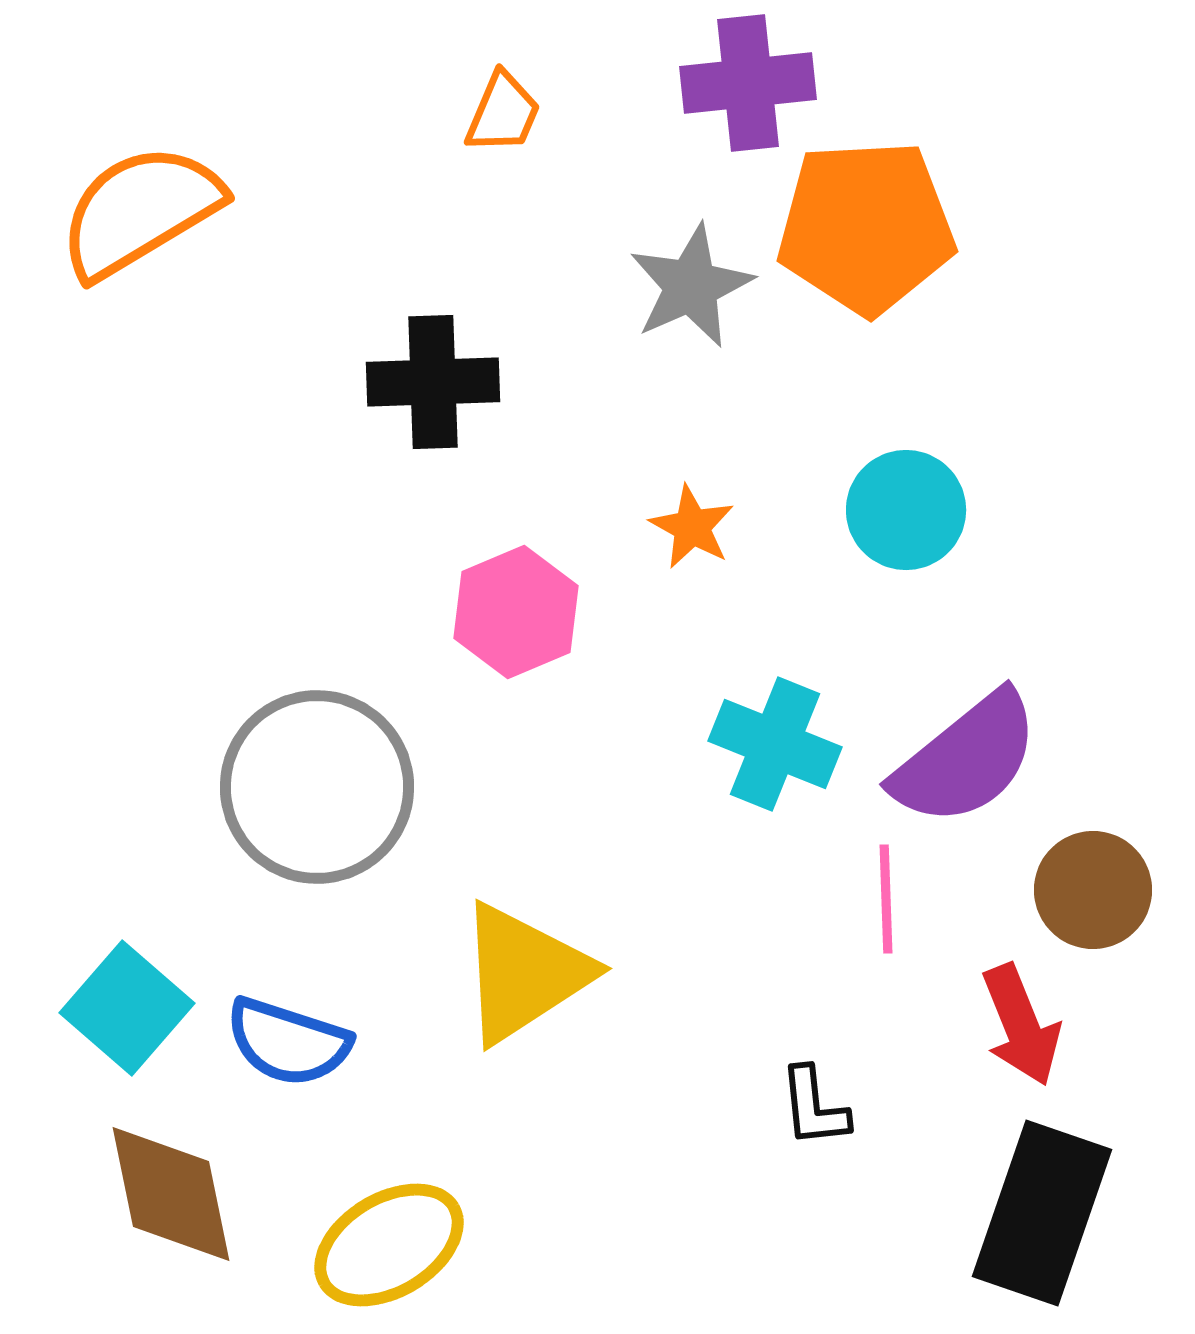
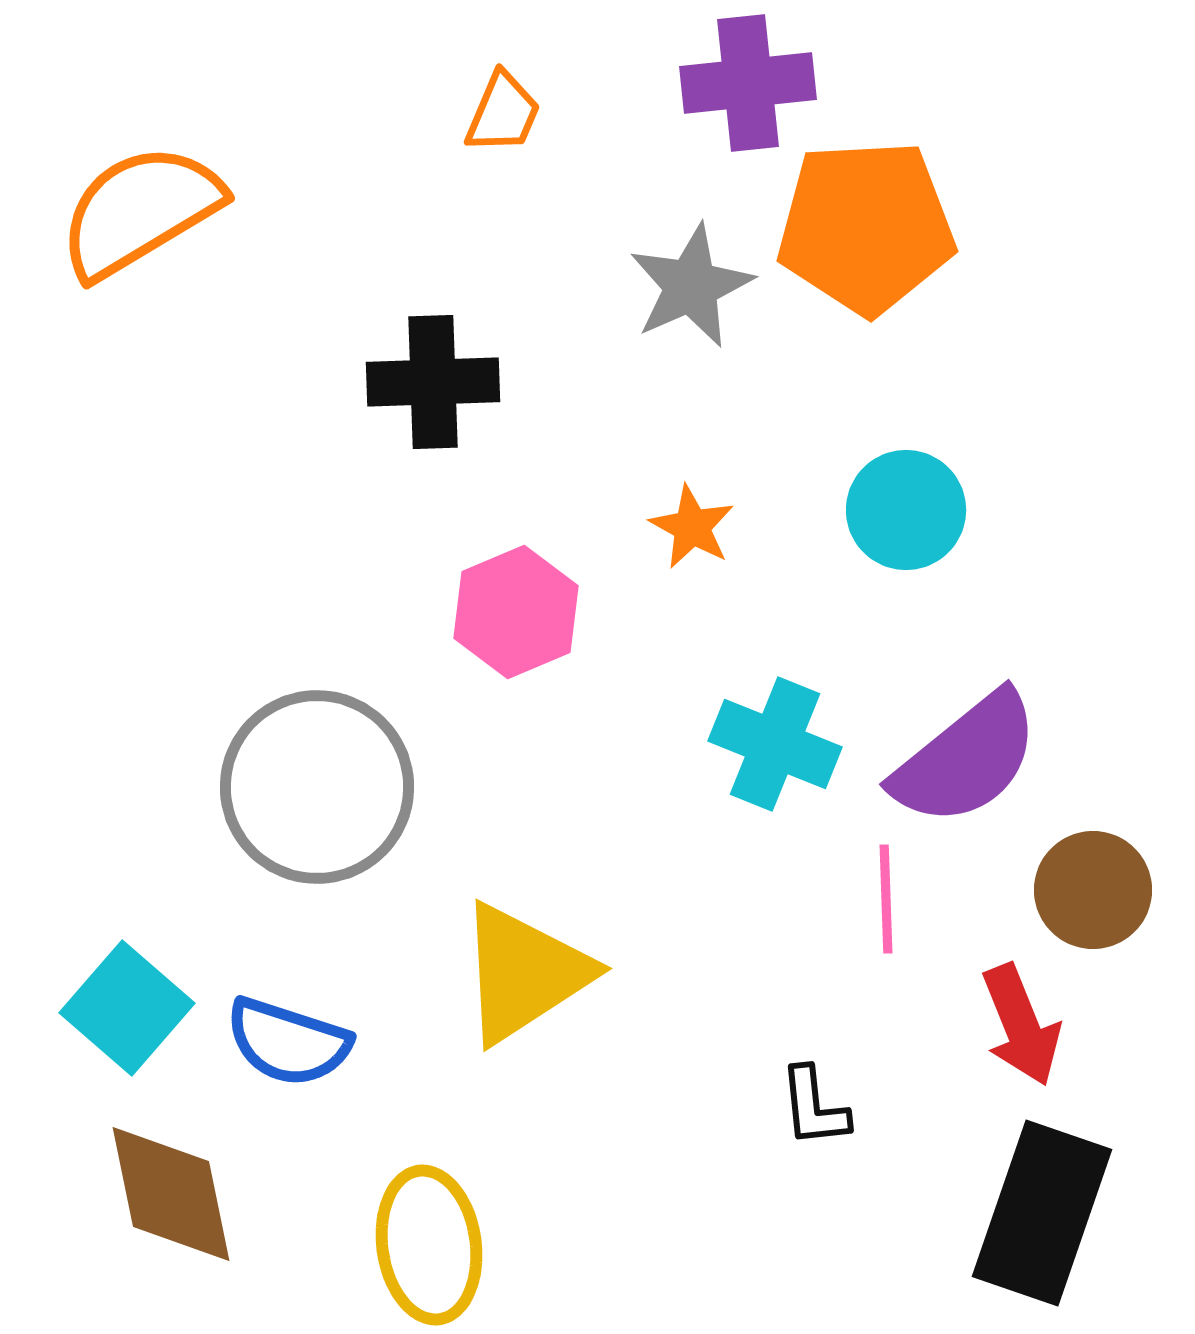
yellow ellipse: moved 40 px right; rotated 67 degrees counterclockwise
